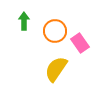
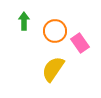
yellow semicircle: moved 3 px left
